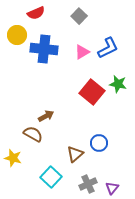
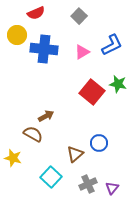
blue L-shape: moved 4 px right, 3 px up
